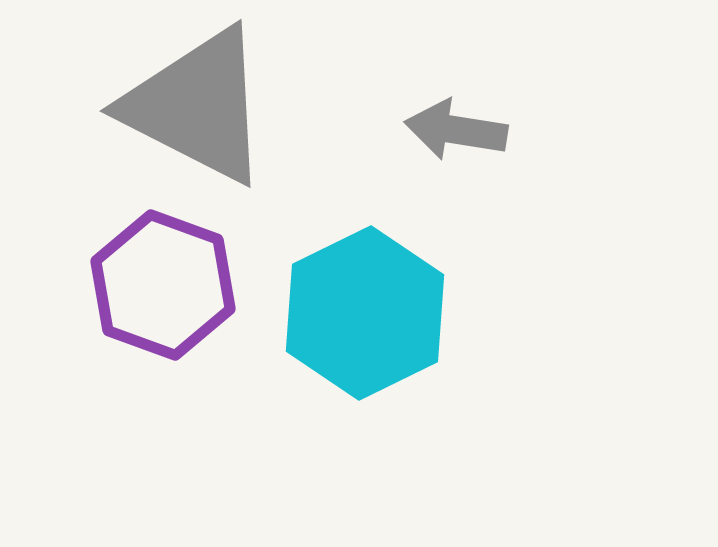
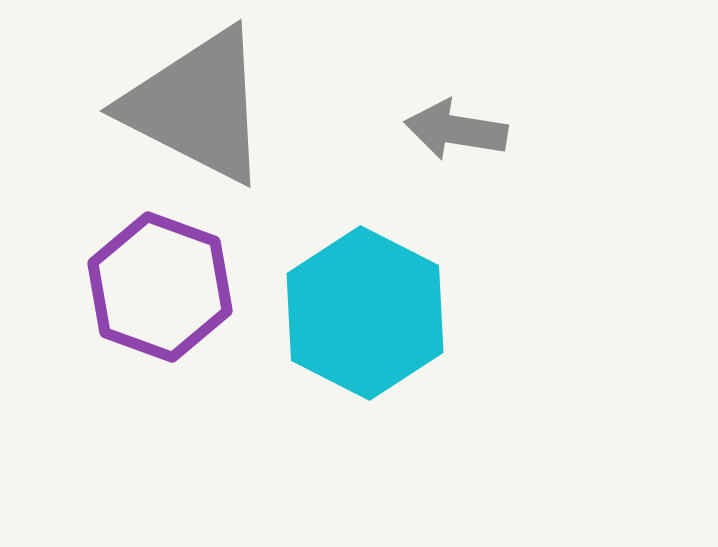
purple hexagon: moved 3 px left, 2 px down
cyan hexagon: rotated 7 degrees counterclockwise
